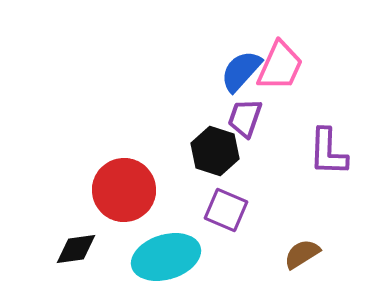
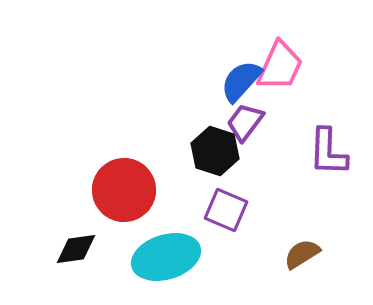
blue semicircle: moved 10 px down
purple trapezoid: moved 4 px down; rotated 18 degrees clockwise
